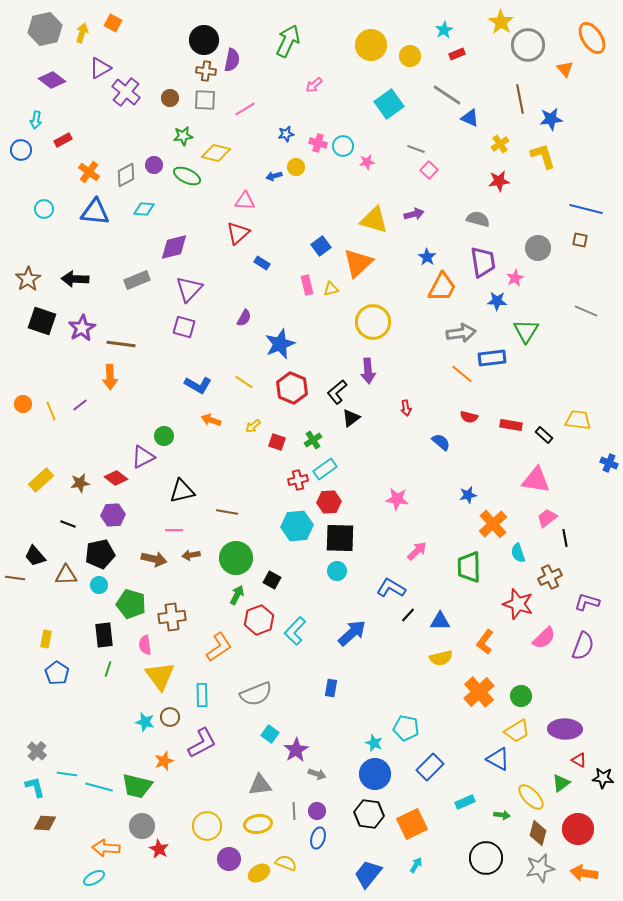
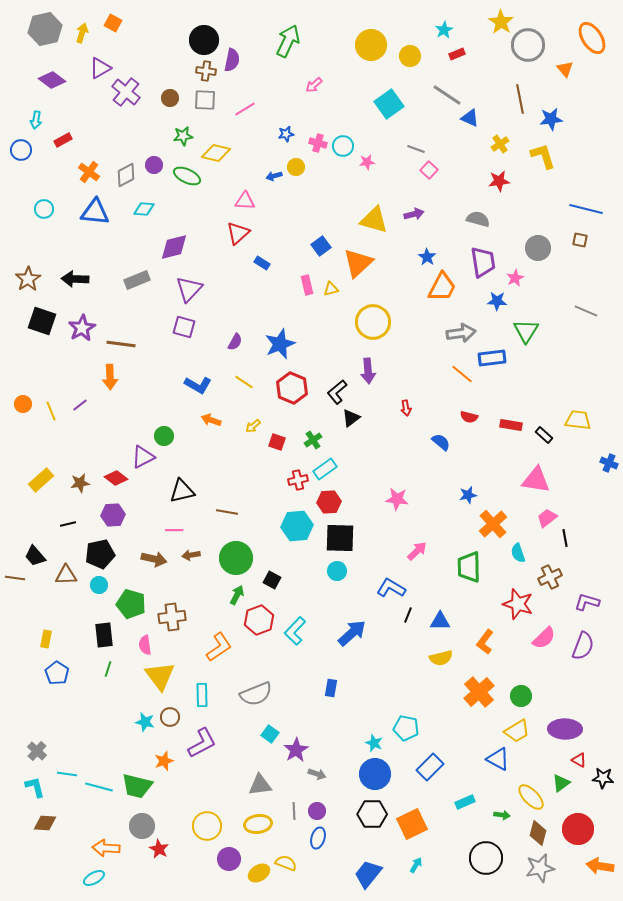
purple semicircle at (244, 318): moved 9 px left, 24 px down
black line at (68, 524): rotated 35 degrees counterclockwise
black line at (408, 615): rotated 21 degrees counterclockwise
black hexagon at (369, 814): moved 3 px right; rotated 8 degrees counterclockwise
orange arrow at (584, 873): moved 16 px right, 7 px up
